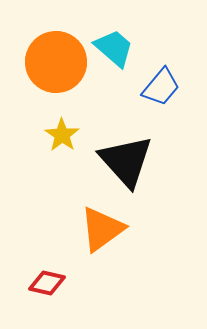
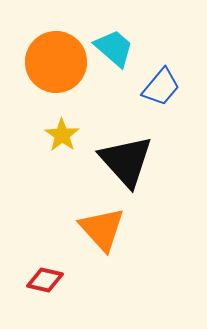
orange triangle: rotated 36 degrees counterclockwise
red diamond: moved 2 px left, 3 px up
